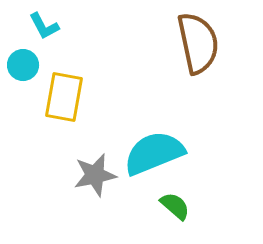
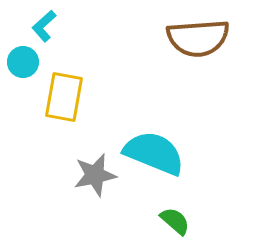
cyan L-shape: rotated 76 degrees clockwise
brown semicircle: moved 5 px up; rotated 98 degrees clockwise
cyan circle: moved 3 px up
cyan semicircle: rotated 44 degrees clockwise
green semicircle: moved 15 px down
